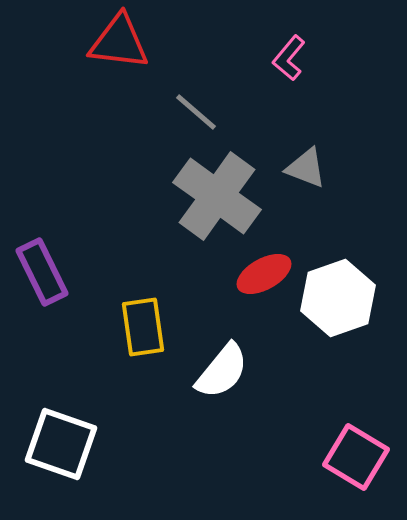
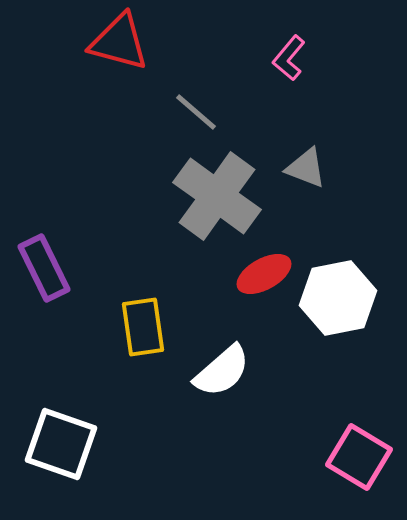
red triangle: rotated 8 degrees clockwise
purple rectangle: moved 2 px right, 4 px up
white hexagon: rotated 8 degrees clockwise
white semicircle: rotated 10 degrees clockwise
pink square: moved 3 px right
